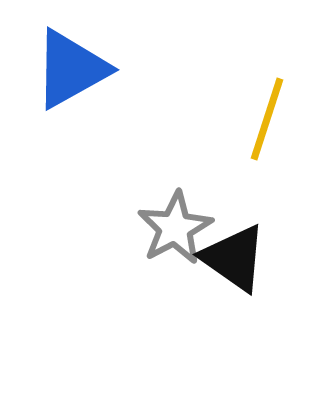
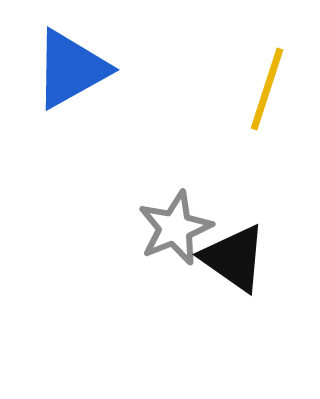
yellow line: moved 30 px up
gray star: rotated 6 degrees clockwise
